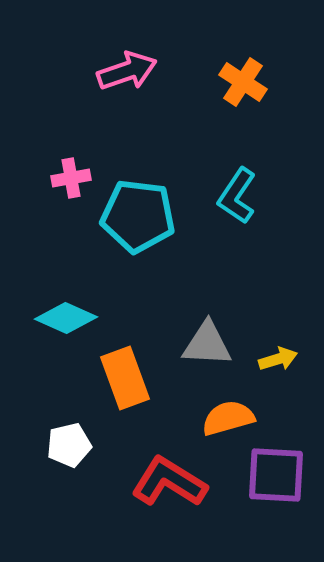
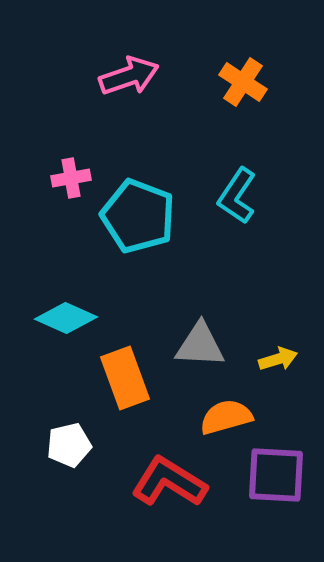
pink arrow: moved 2 px right, 5 px down
cyan pentagon: rotated 14 degrees clockwise
gray triangle: moved 7 px left, 1 px down
orange semicircle: moved 2 px left, 1 px up
